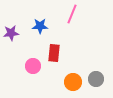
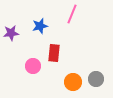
blue star: rotated 14 degrees counterclockwise
